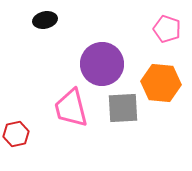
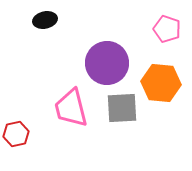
purple circle: moved 5 px right, 1 px up
gray square: moved 1 px left
